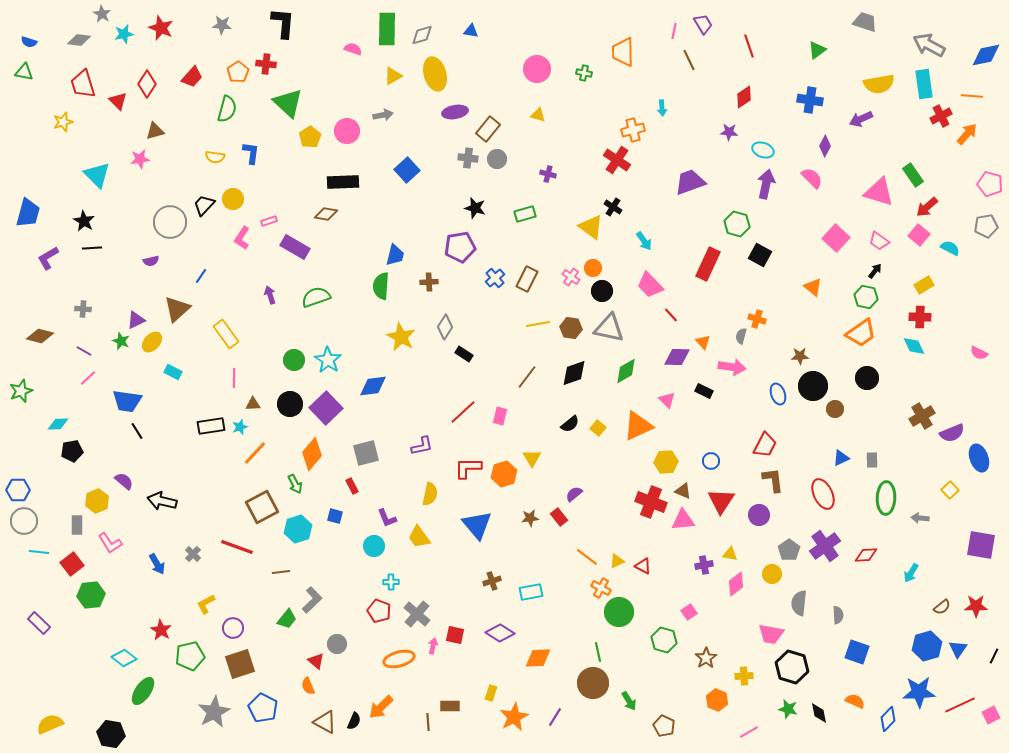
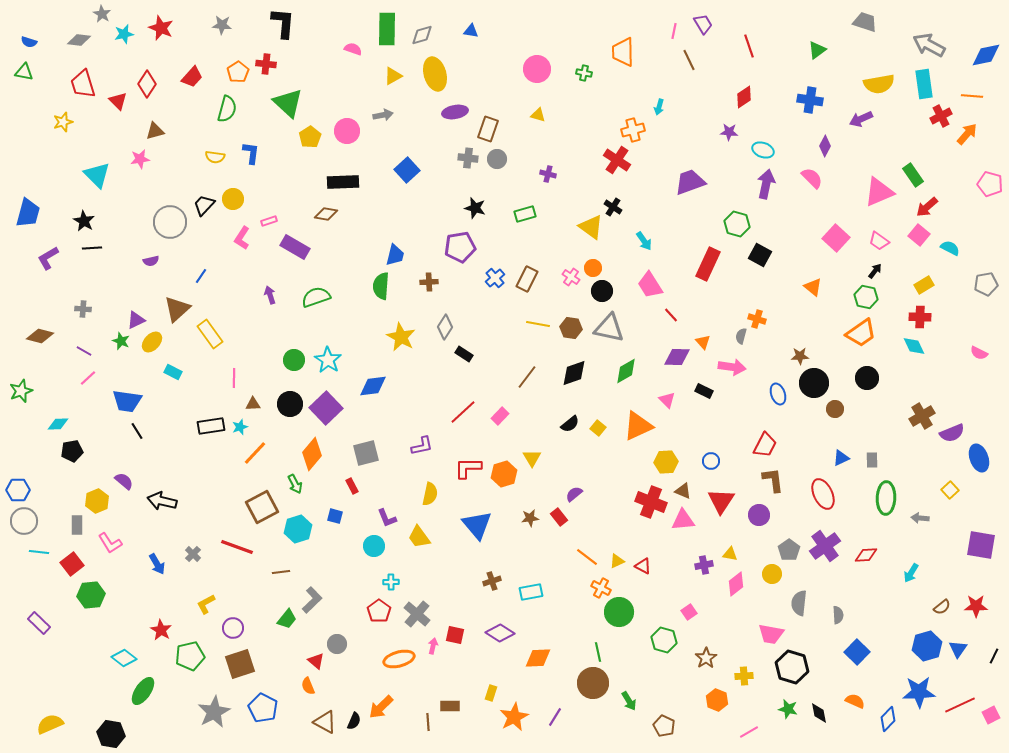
cyan arrow at (662, 108): moved 3 px left, 1 px up; rotated 21 degrees clockwise
brown rectangle at (488, 129): rotated 20 degrees counterclockwise
pink triangle at (879, 192): rotated 40 degrees counterclockwise
gray pentagon at (986, 226): moved 58 px down
pink trapezoid at (650, 285): rotated 12 degrees clockwise
yellow line at (538, 324): rotated 20 degrees clockwise
yellow rectangle at (226, 334): moved 16 px left
black circle at (813, 386): moved 1 px right, 3 px up
pink rectangle at (500, 416): rotated 30 degrees clockwise
red pentagon at (379, 611): rotated 15 degrees clockwise
blue square at (857, 652): rotated 25 degrees clockwise
